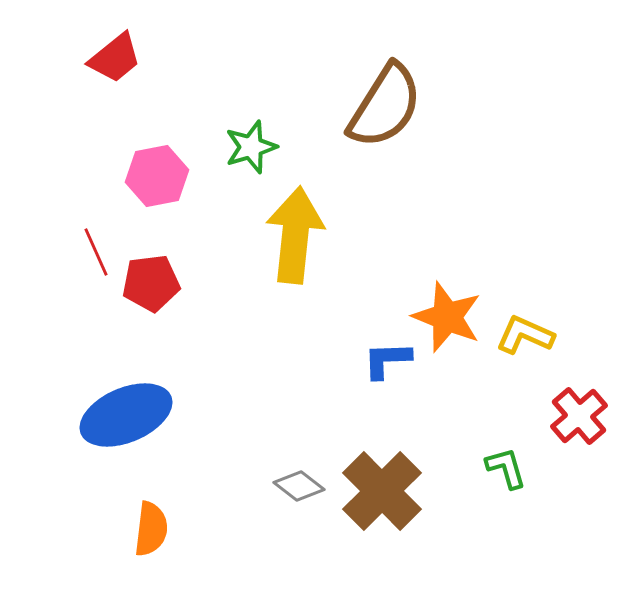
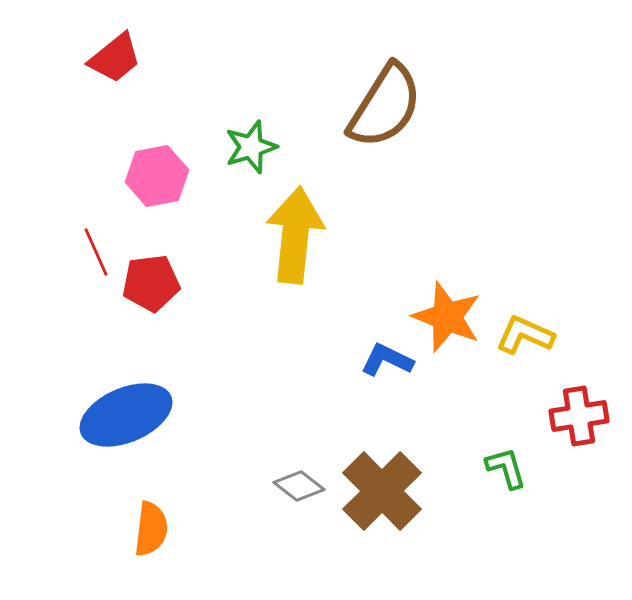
blue L-shape: rotated 28 degrees clockwise
red cross: rotated 32 degrees clockwise
